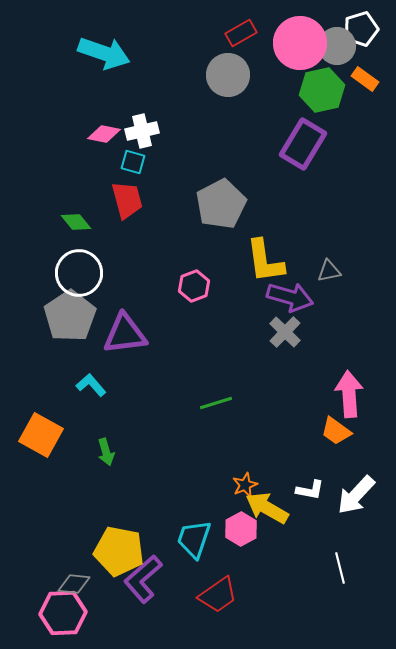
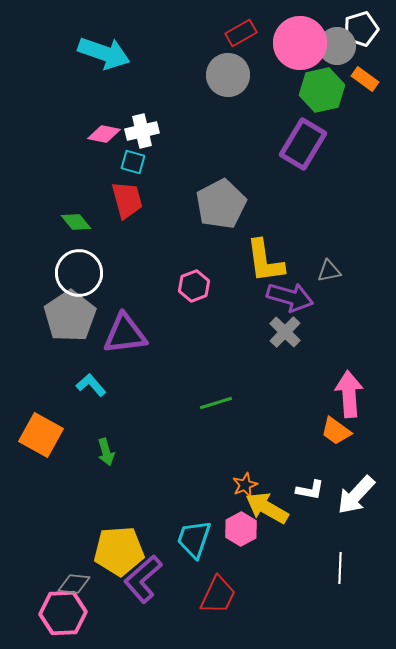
yellow pentagon at (119, 551): rotated 15 degrees counterclockwise
white line at (340, 568): rotated 16 degrees clockwise
red trapezoid at (218, 595): rotated 30 degrees counterclockwise
